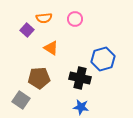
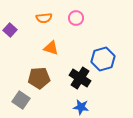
pink circle: moved 1 px right, 1 px up
purple square: moved 17 px left
orange triangle: rotated 14 degrees counterclockwise
black cross: rotated 20 degrees clockwise
